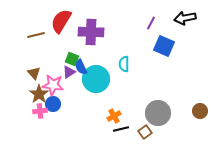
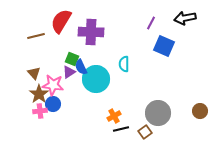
brown line: moved 1 px down
